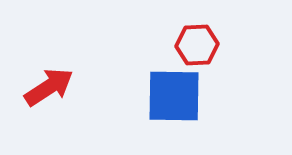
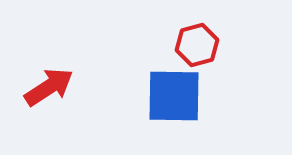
red hexagon: rotated 12 degrees counterclockwise
